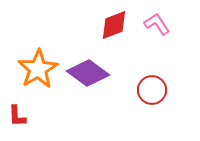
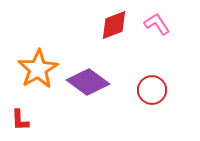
purple diamond: moved 9 px down
red L-shape: moved 3 px right, 4 px down
